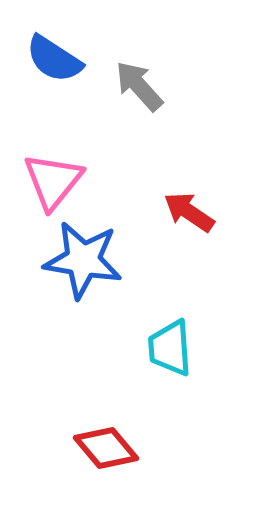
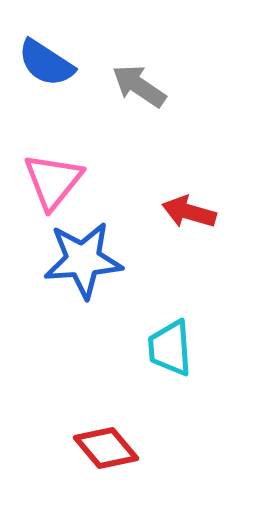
blue semicircle: moved 8 px left, 4 px down
gray arrow: rotated 14 degrees counterclockwise
red arrow: rotated 18 degrees counterclockwise
blue star: rotated 14 degrees counterclockwise
